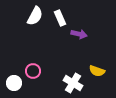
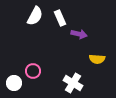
yellow semicircle: moved 12 px up; rotated 14 degrees counterclockwise
